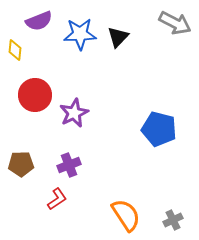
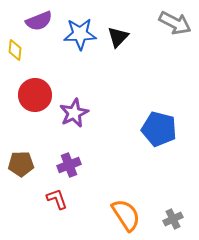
red L-shape: rotated 75 degrees counterclockwise
gray cross: moved 1 px up
